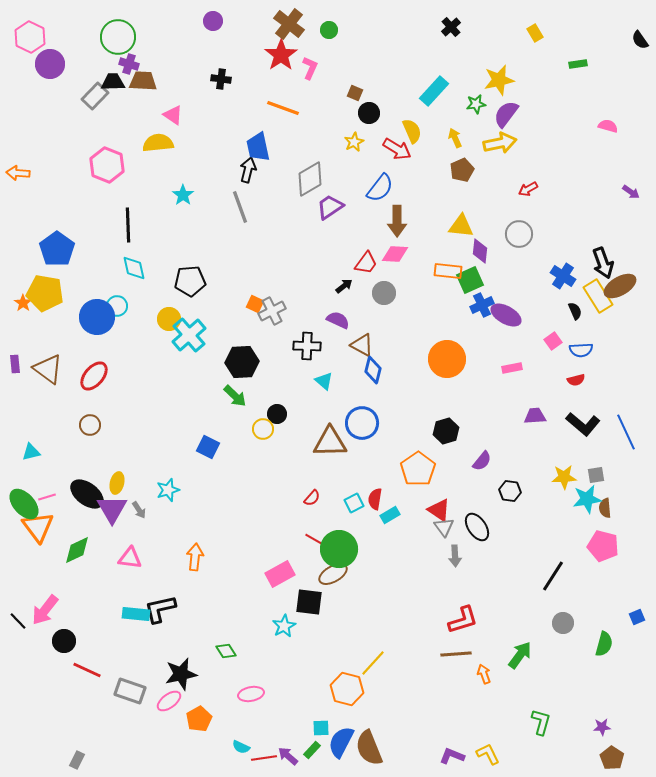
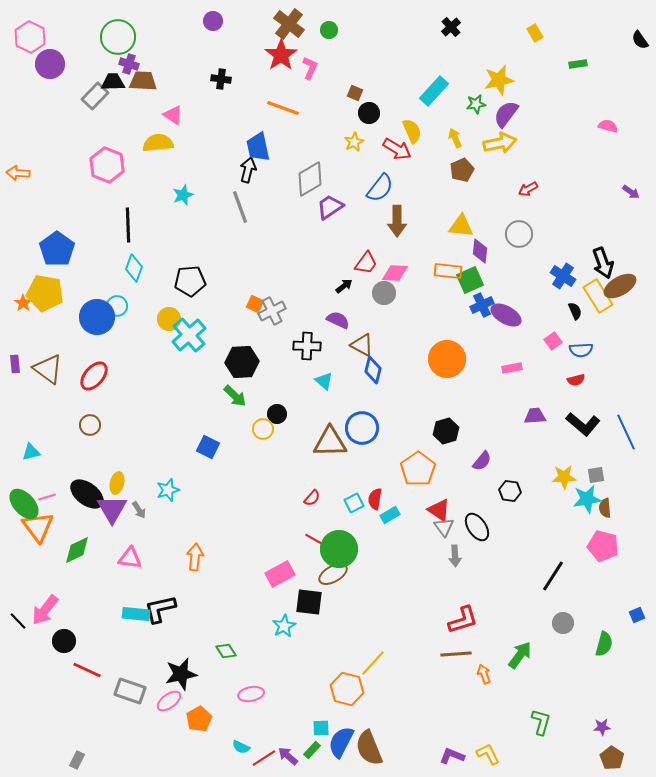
cyan star at (183, 195): rotated 15 degrees clockwise
pink diamond at (395, 254): moved 19 px down
cyan diamond at (134, 268): rotated 32 degrees clockwise
blue circle at (362, 423): moved 5 px down
blue square at (637, 617): moved 2 px up
red line at (264, 758): rotated 25 degrees counterclockwise
